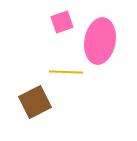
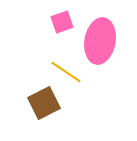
yellow line: rotated 32 degrees clockwise
brown square: moved 9 px right, 1 px down
